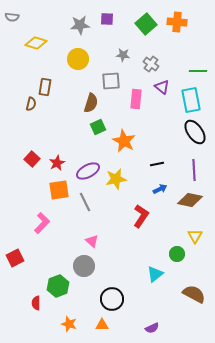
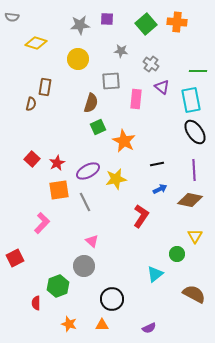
gray star at (123, 55): moved 2 px left, 4 px up
purple semicircle at (152, 328): moved 3 px left
